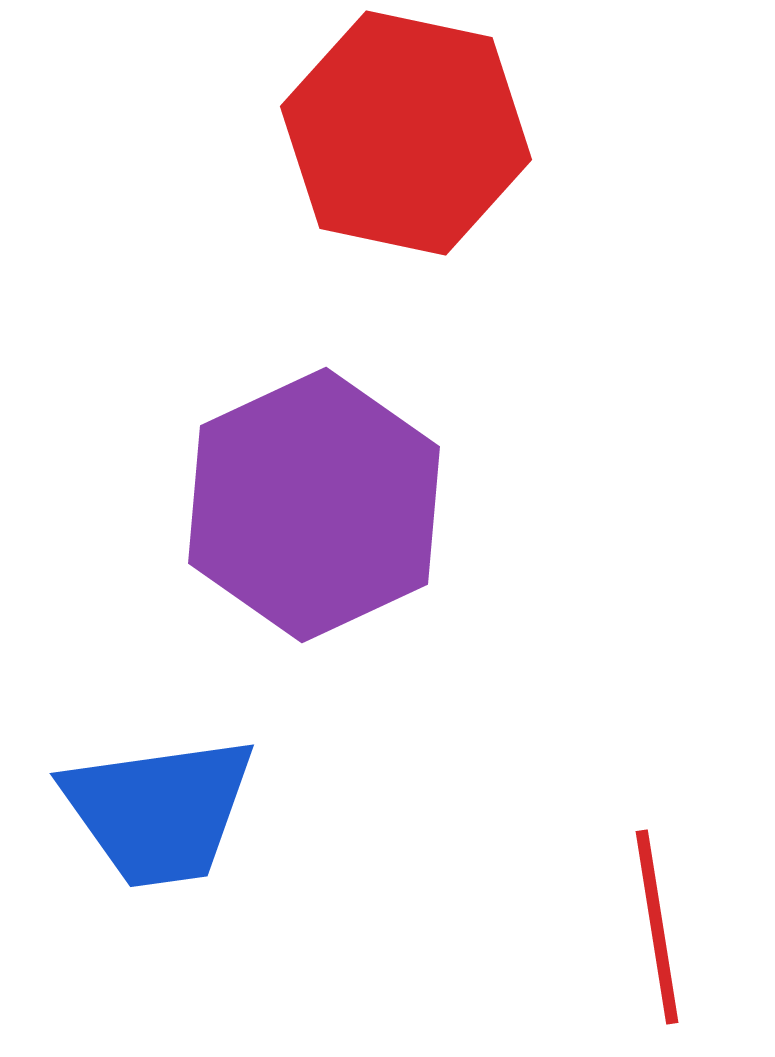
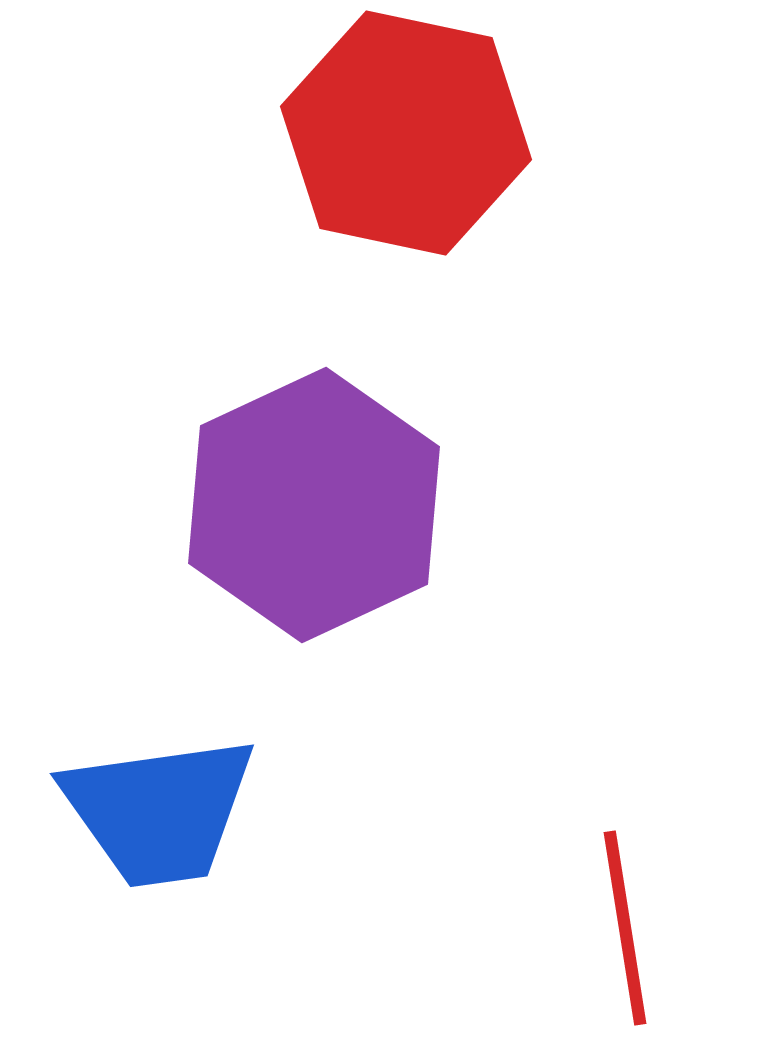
red line: moved 32 px left, 1 px down
